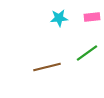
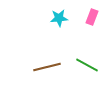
pink rectangle: rotated 63 degrees counterclockwise
green line: moved 12 px down; rotated 65 degrees clockwise
